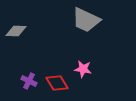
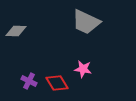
gray trapezoid: moved 2 px down
